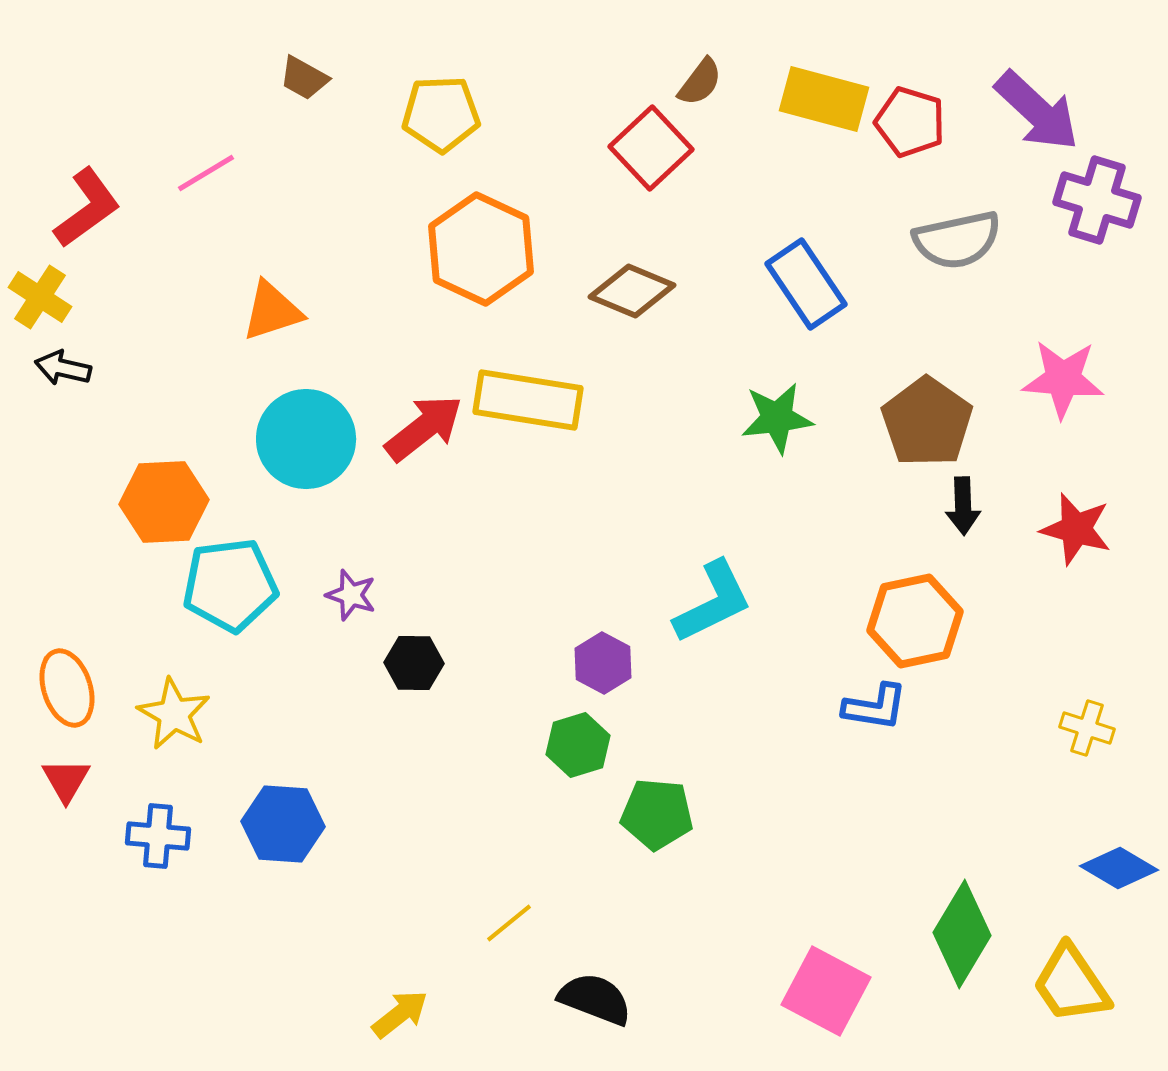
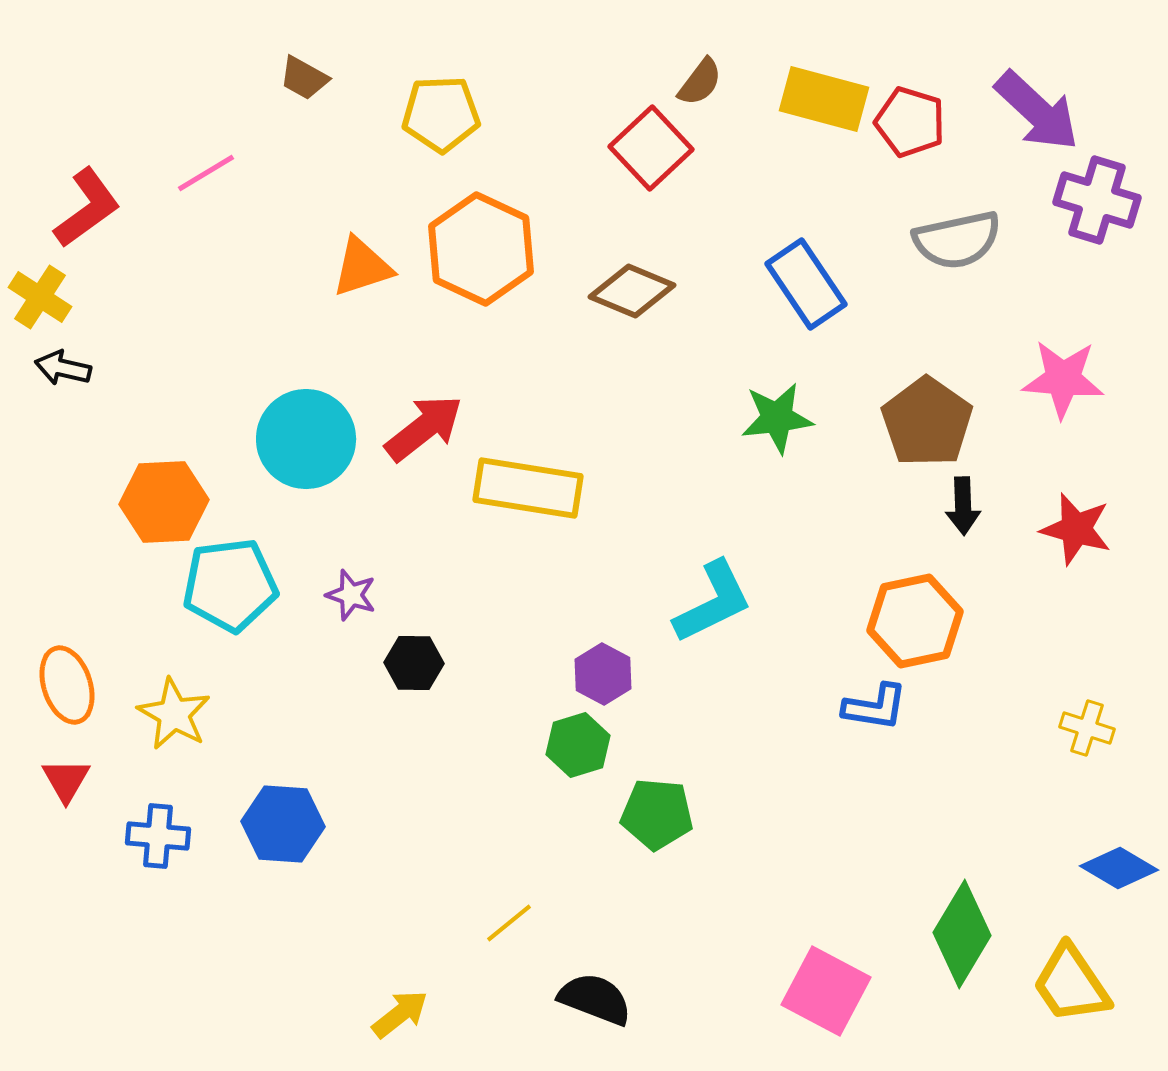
orange triangle at (272, 311): moved 90 px right, 44 px up
yellow rectangle at (528, 400): moved 88 px down
purple hexagon at (603, 663): moved 11 px down
orange ellipse at (67, 688): moved 3 px up
